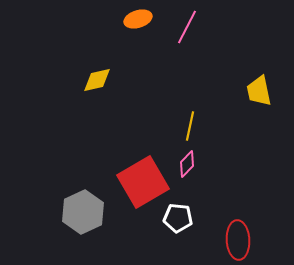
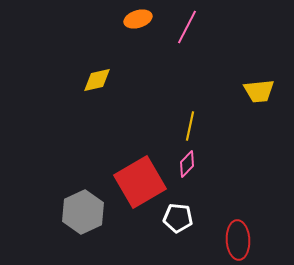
yellow trapezoid: rotated 84 degrees counterclockwise
red square: moved 3 px left
